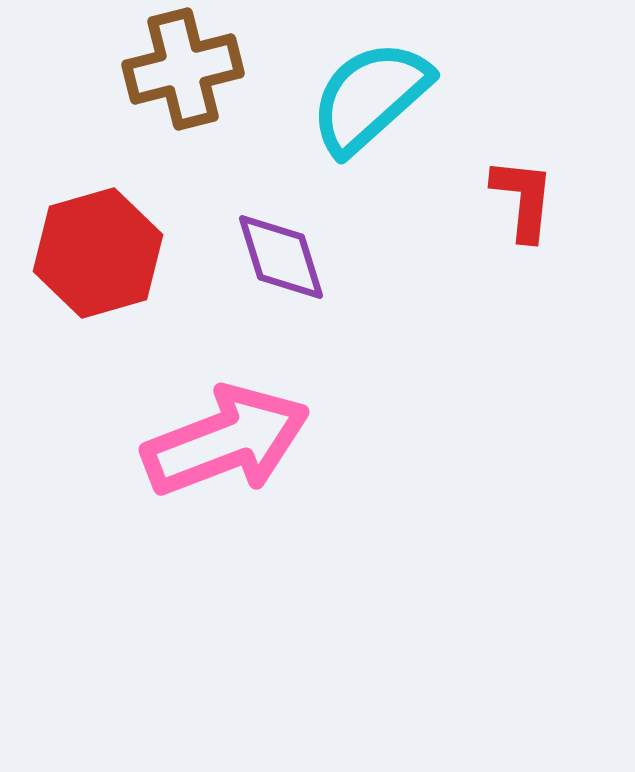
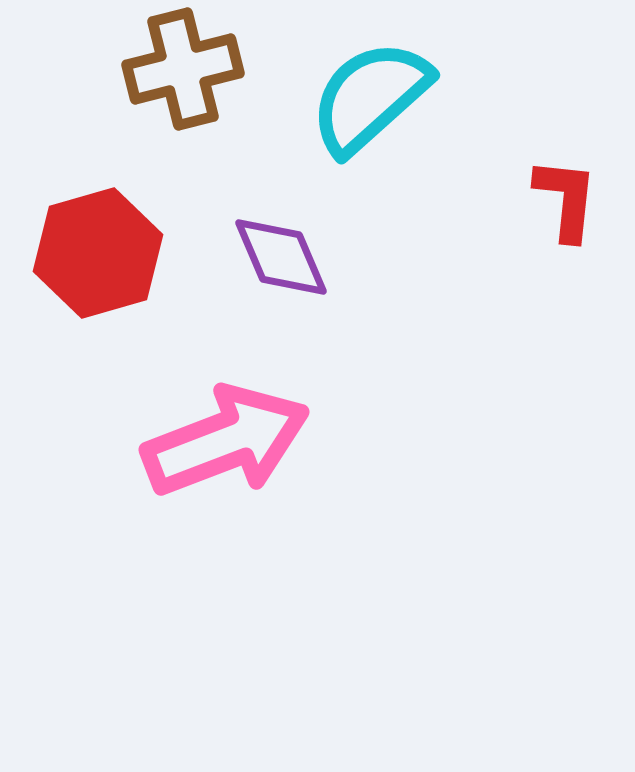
red L-shape: moved 43 px right
purple diamond: rotated 6 degrees counterclockwise
